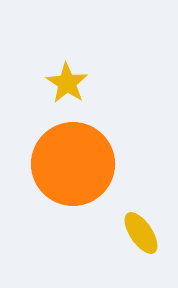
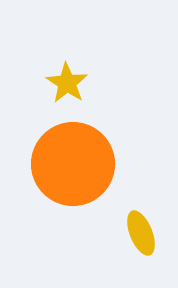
yellow ellipse: rotated 12 degrees clockwise
